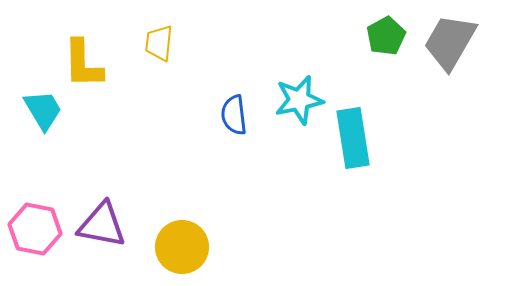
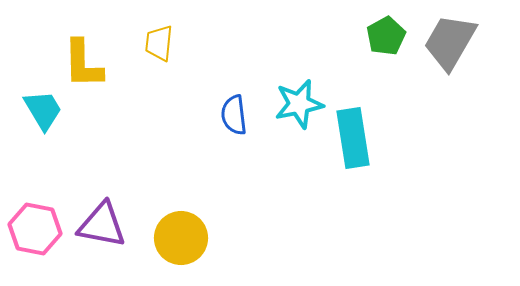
cyan star: moved 4 px down
yellow circle: moved 1 px left, 9 px up
